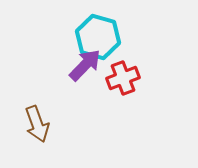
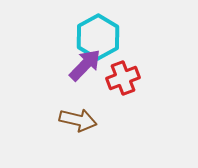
cyan hexagon: rotated 15 degrees clockwise
brown arrow: moved 41 px right, 4 px up; rotated 57 degrees counterclockwise
